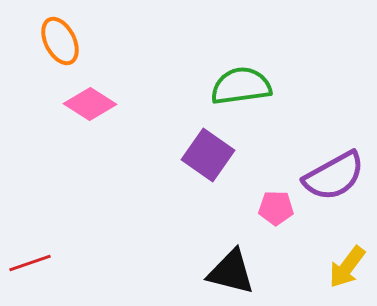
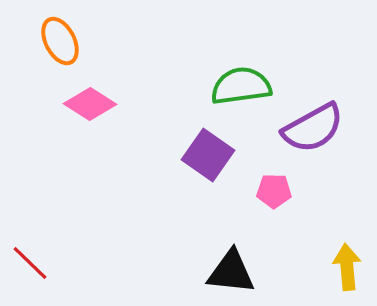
purple semicircle: moved 21 px left, 48 px up
pink pentagon: moved 2 px left, 17 px up
red line: rotated 63 degrees clockwise
yellow arrow: rotated 138 degrees clockwise
black triangle: rotated 8 degrees counterclockwise
